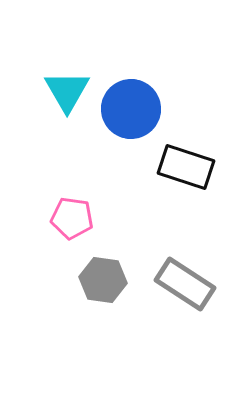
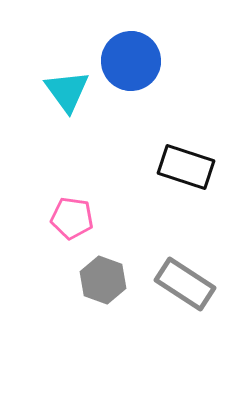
cyan triangle: rotated 6 degrees counterclockwise
blue circle: moved 48 px up
gray hexagon: rotated 12 degrees clockwise
